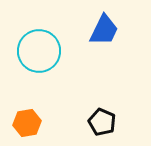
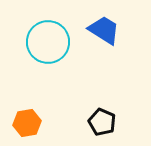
blue trapezoid: rotated 84 degrees counterclockwise
cyan circle: moved 9 px right, 9 px up
